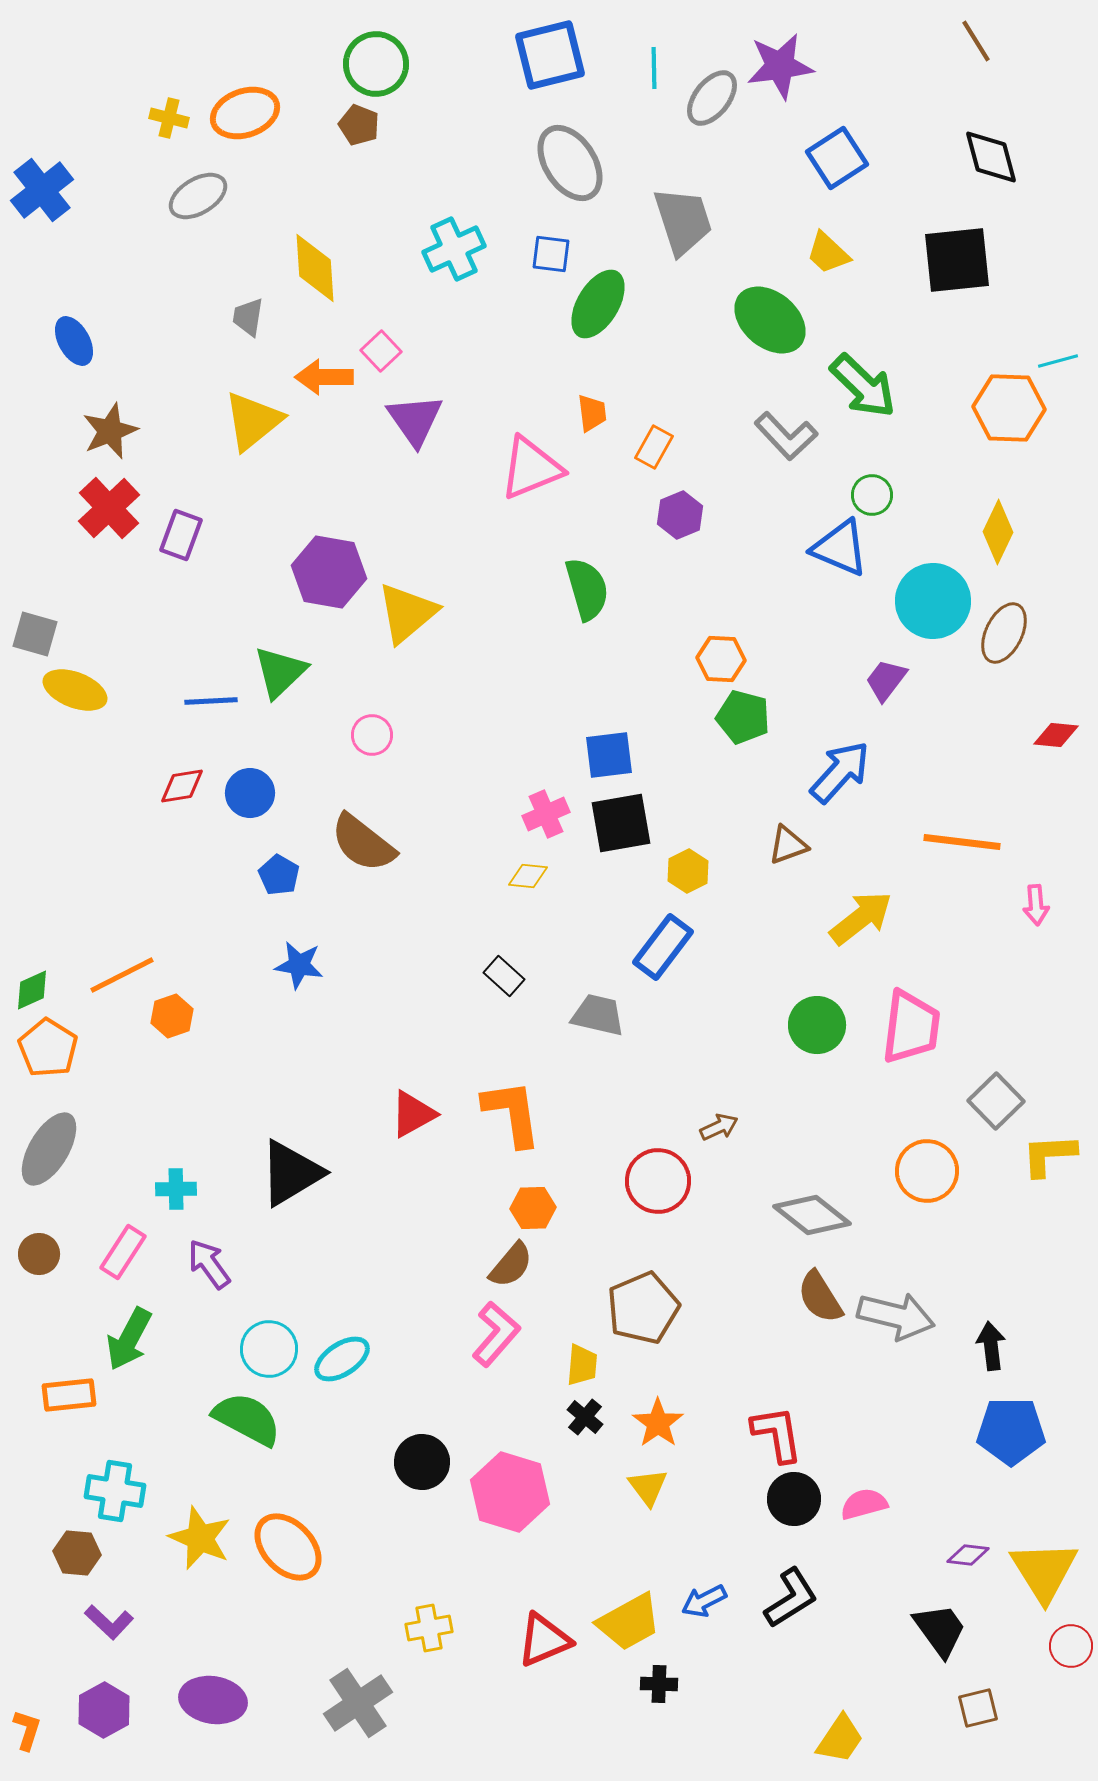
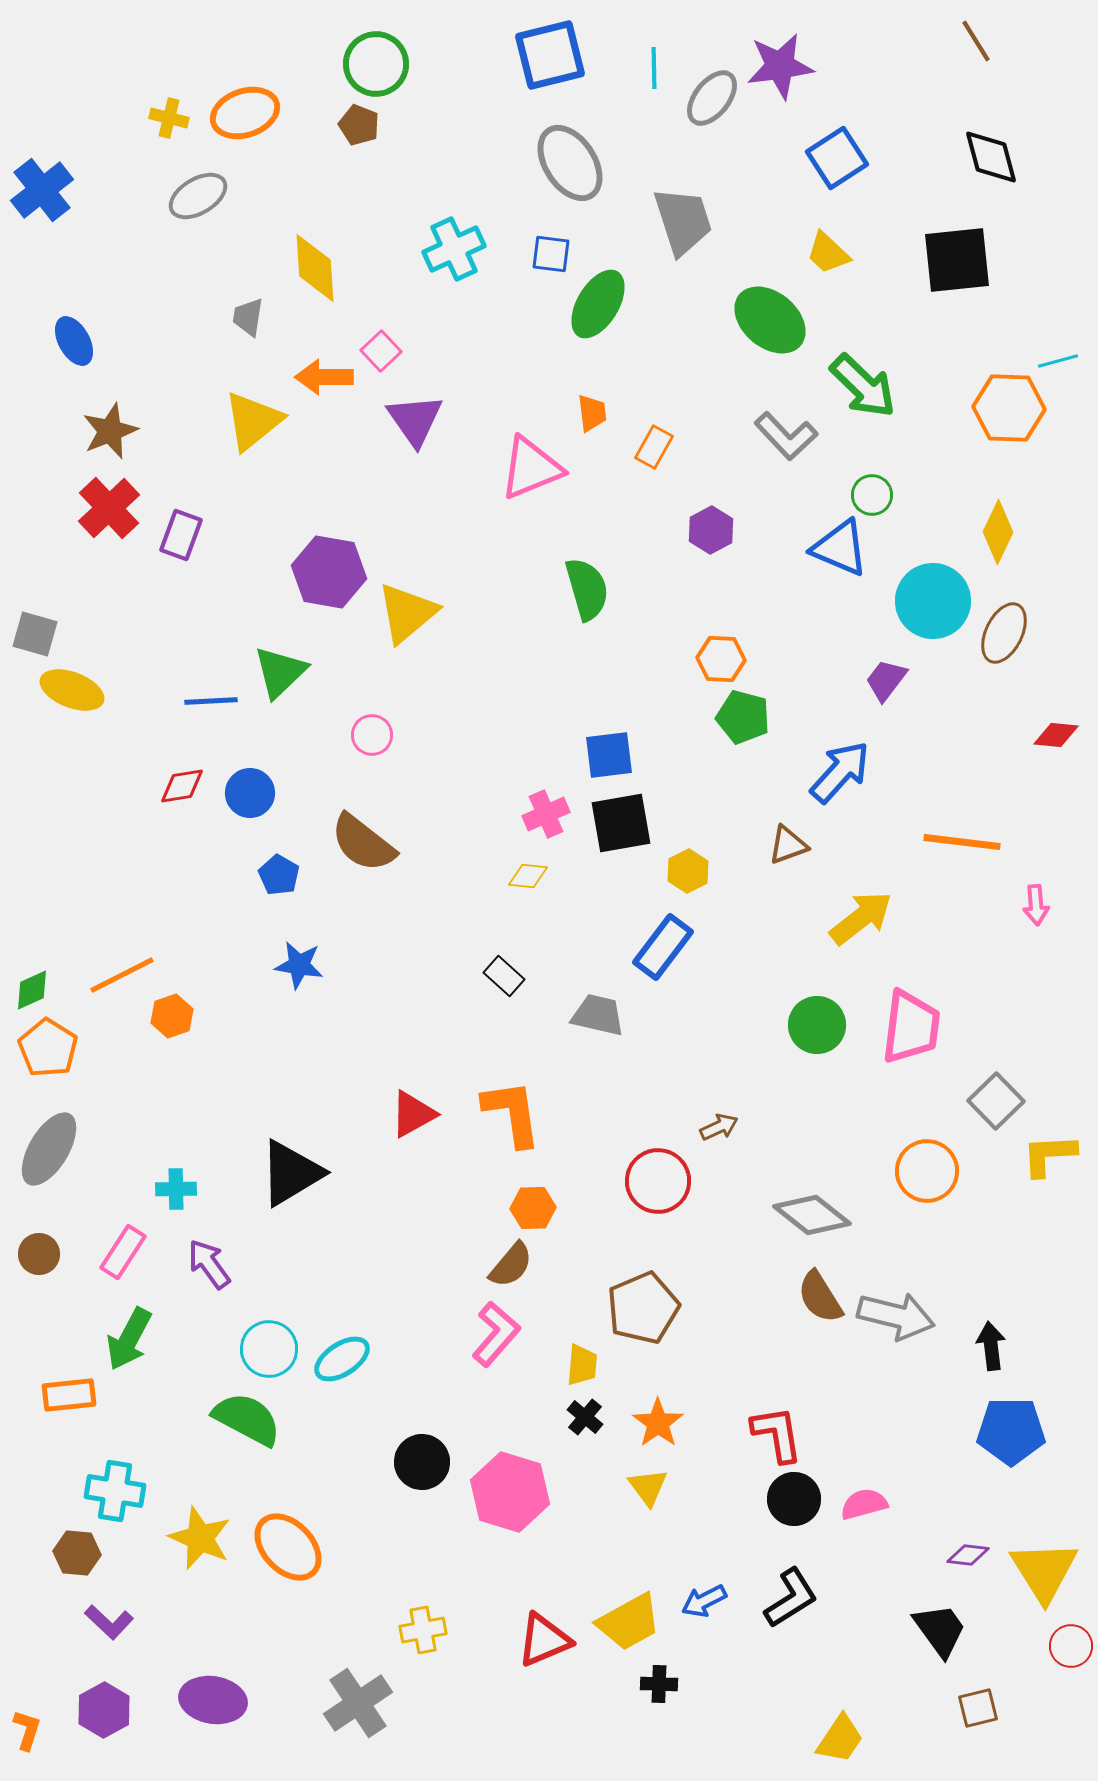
purple hexagon at (680, 515): moved 31 px right, 15 px down; rotated 6 degrees counterclockwise
yellow ellipse at (75, 690): moved 3 px left
yellow cross at (429, 1628): moved 6 px left, 2 px down
